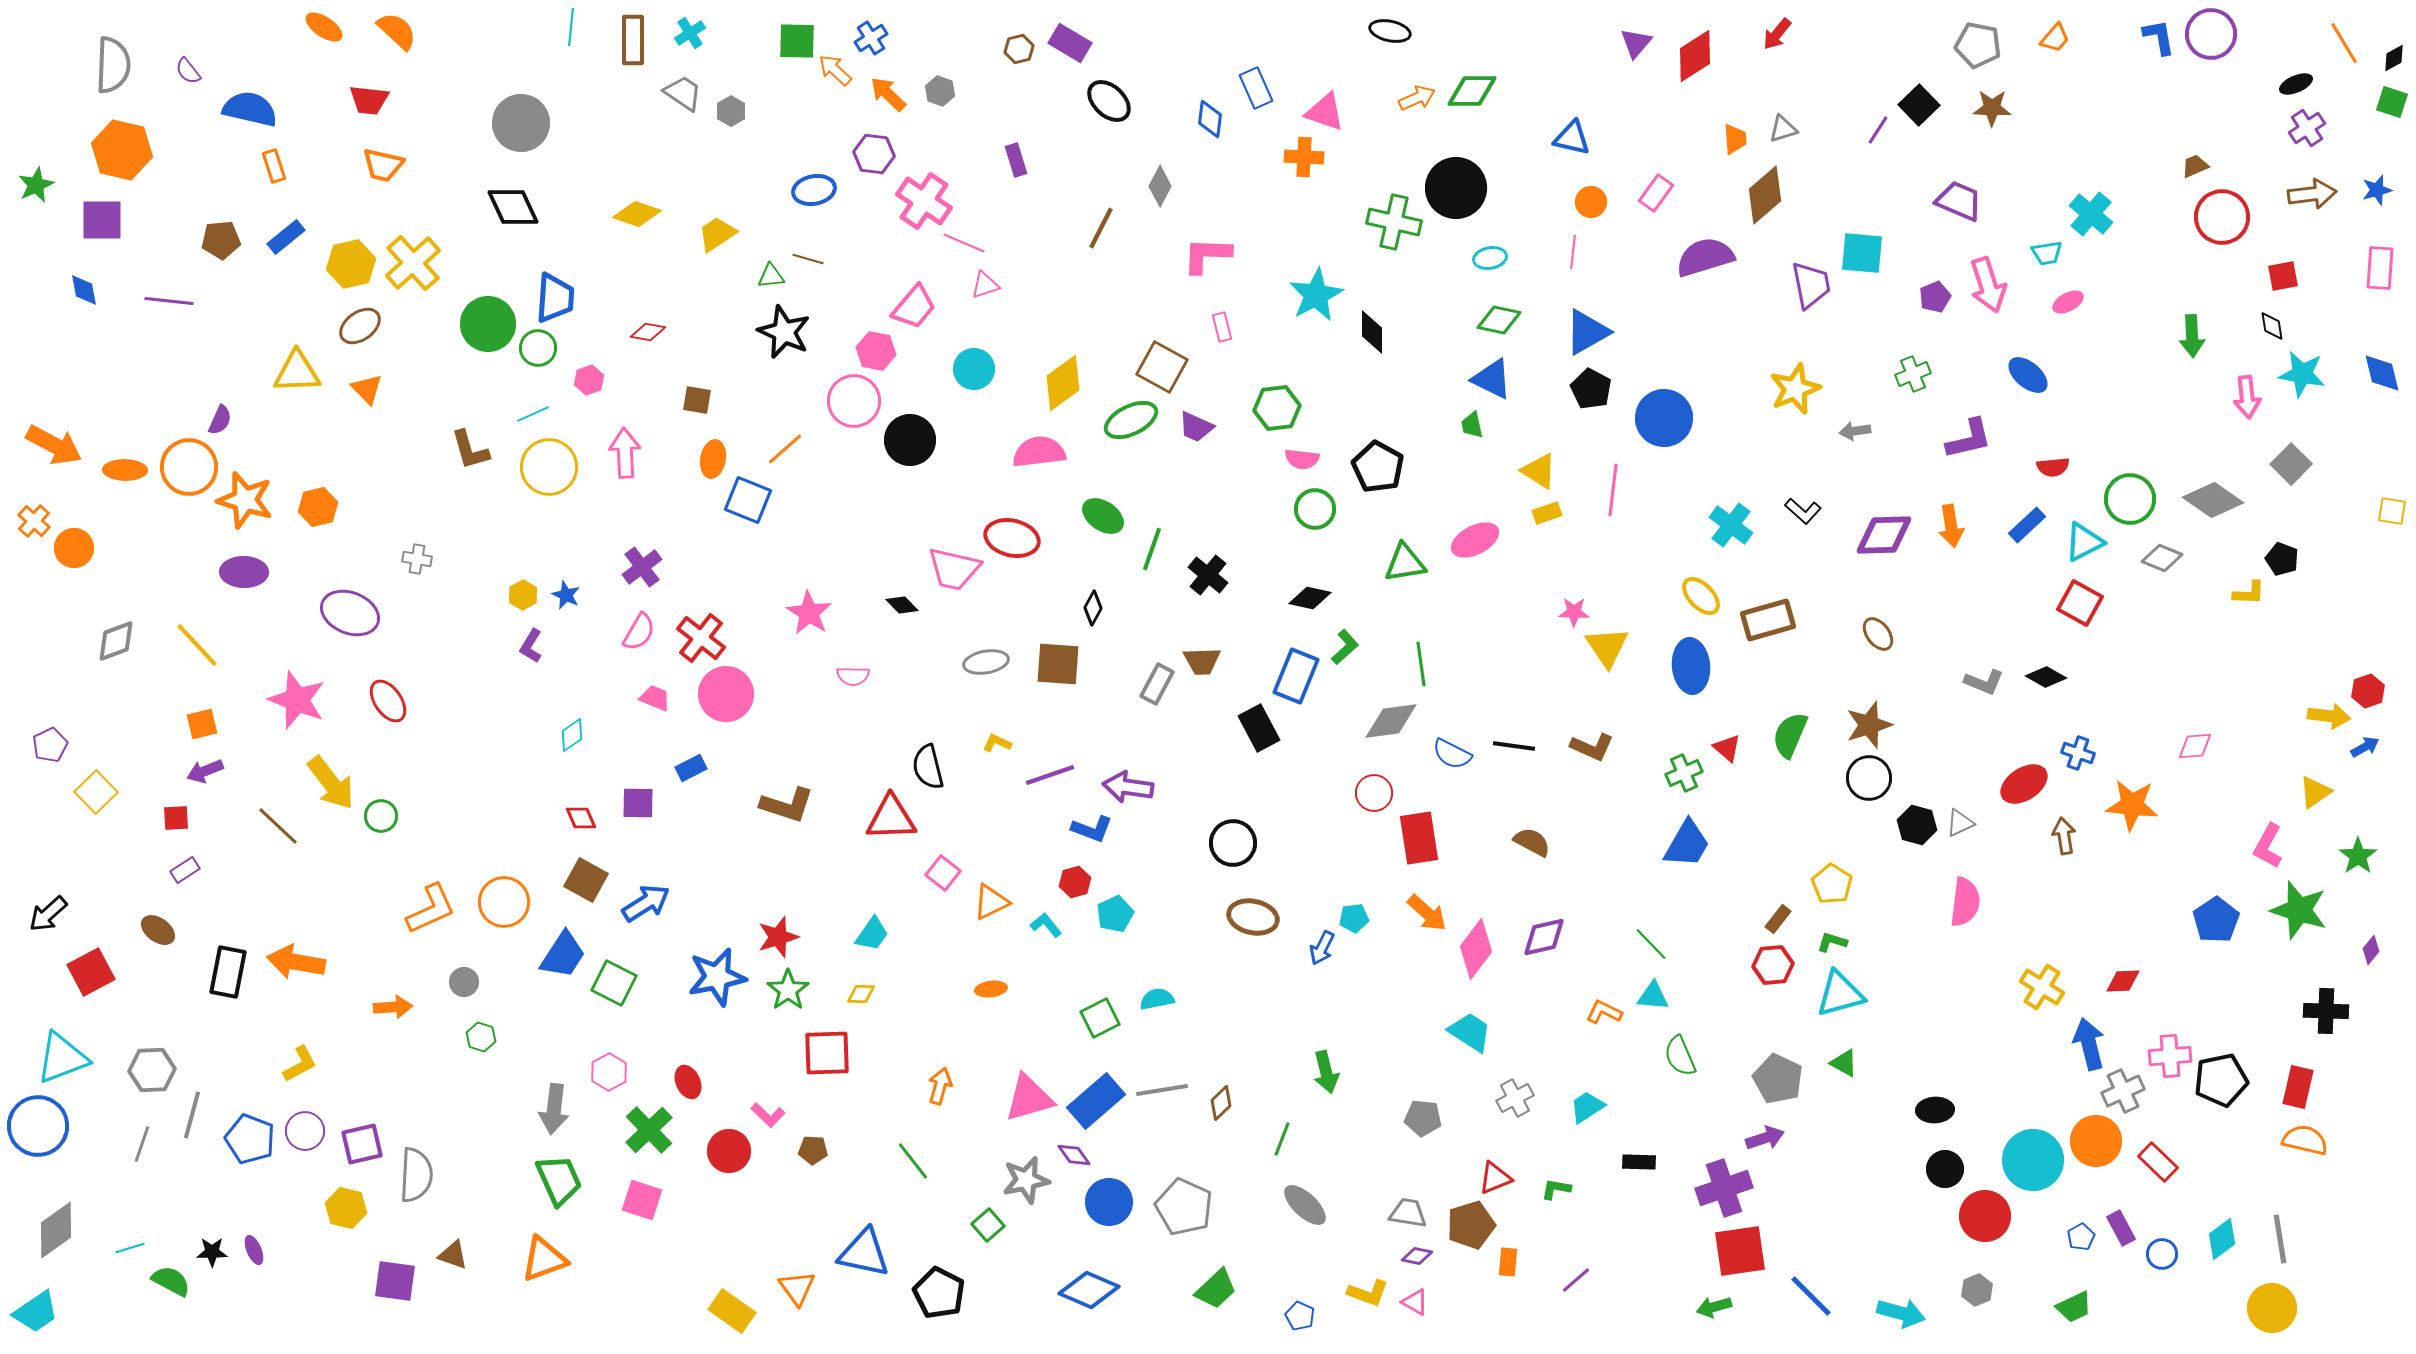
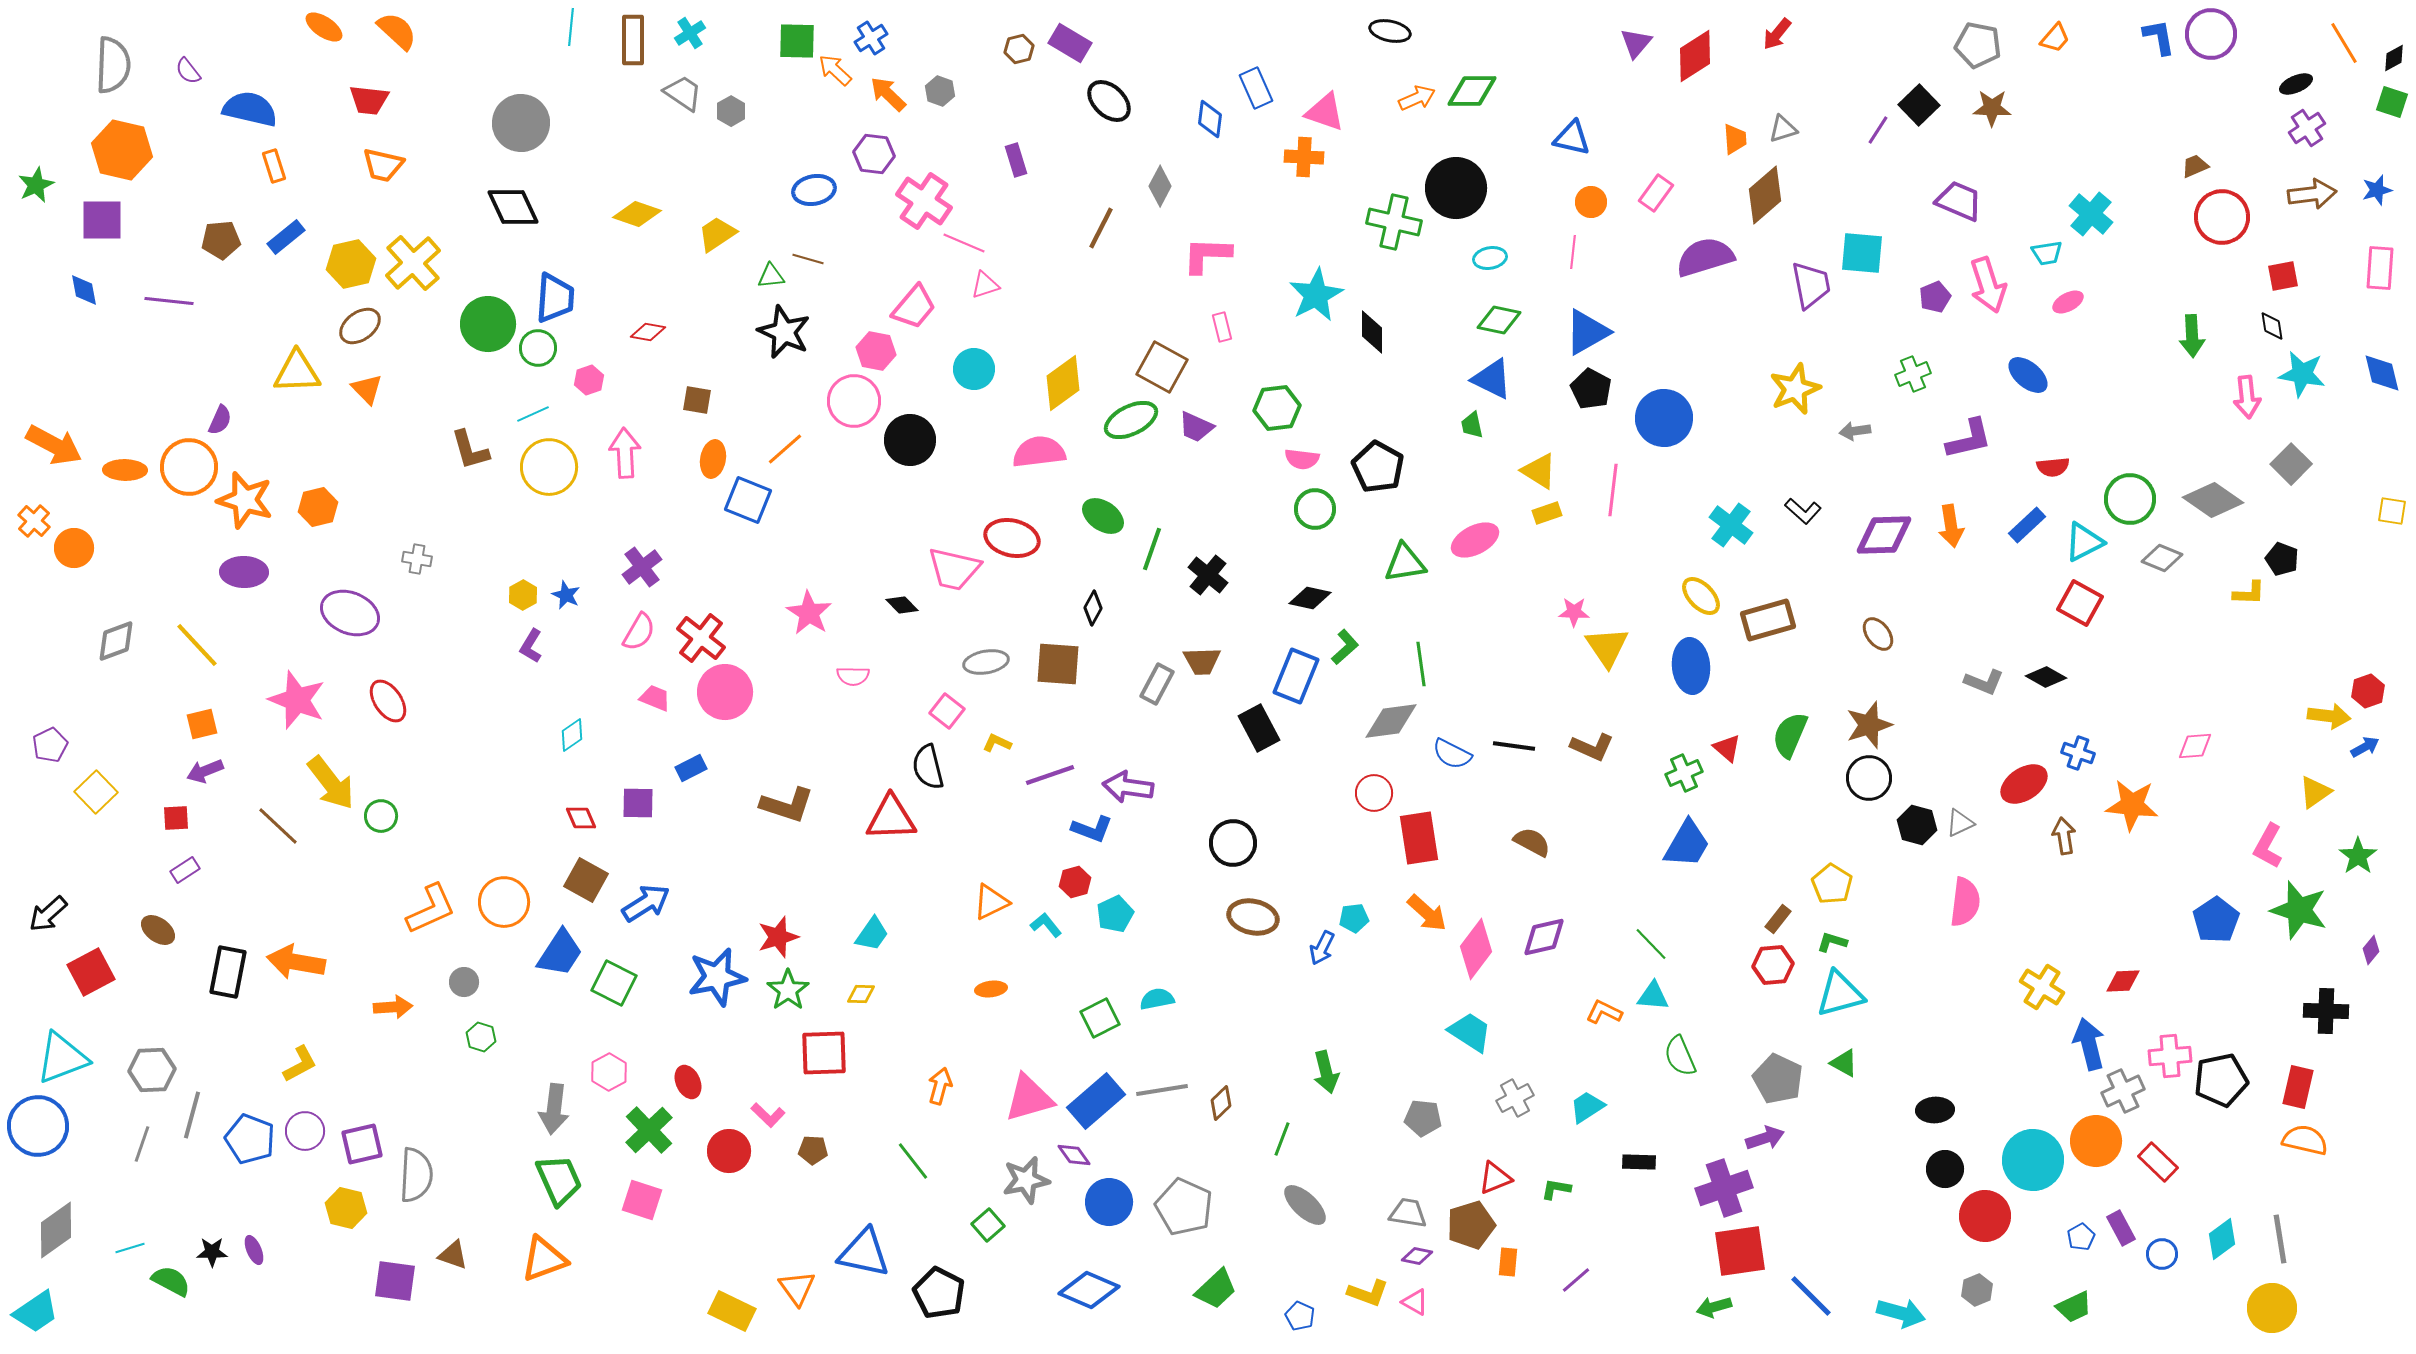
pink circle at (726, 694): moved 1 px left, 2 px up
pink square at (943, 873): moved 4 px right, 162 px up
blue trapezoid at (563, 955): moved 3 px left, 2 px up
red square at (827, 1053): moved 3 px left
yellow rectangle at (732, 1311): rotated 9 degrees counterclockwise
